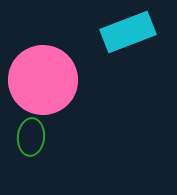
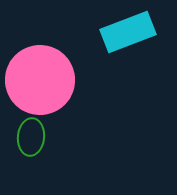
pink circle: moved 3 px left
